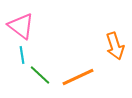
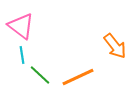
orange arrow: rotated 20 degrees counterclockwise
